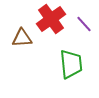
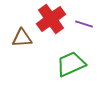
purple line: rotated 30 degrees counterclockwise
green trapezoid: rotated 108 degrees counterclockwise
